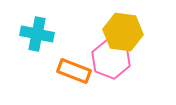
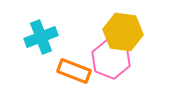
cyan cross: moved 4 px right, 3 px down; rotated 32 degrees counterclockwise
